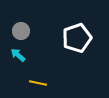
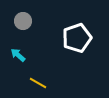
gray circle: moved 2 px right, 10 px up
yellow line: rotated 18 degrees clockwise
